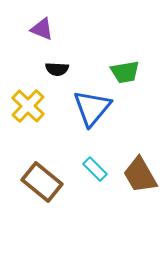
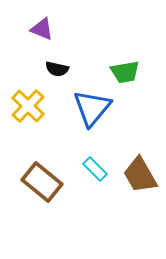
black semicircle: rotated 10 degrees clockwise
